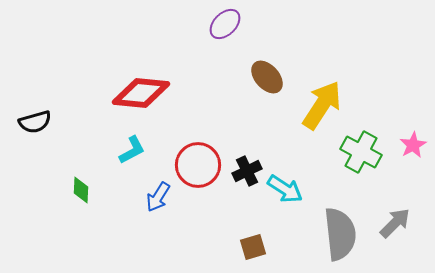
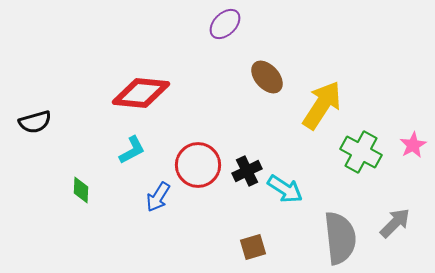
gray semicircle: moved 4 px down
